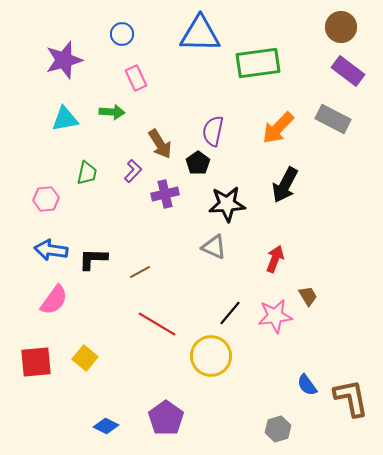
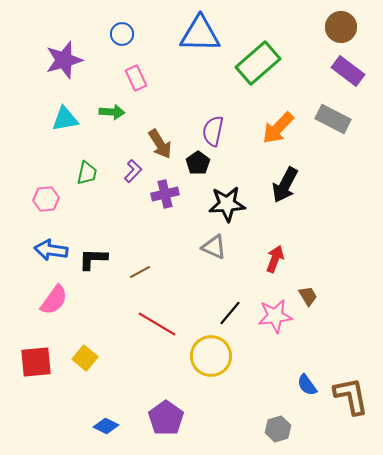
green rectangle: rotated 33 degrees counterclockwise
brown L-shape: moved 2 px up
